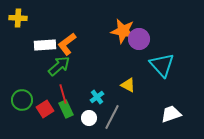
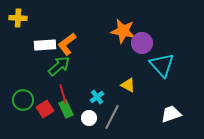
purple circle: moved 3 px right, 4 px down
green circle: moved 1 px right
